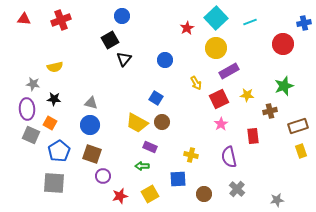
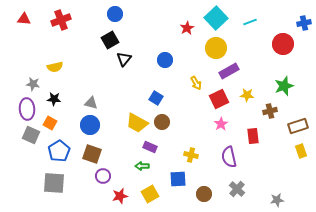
blue circle at (122, 16): moved 7 px left, 2 px up
